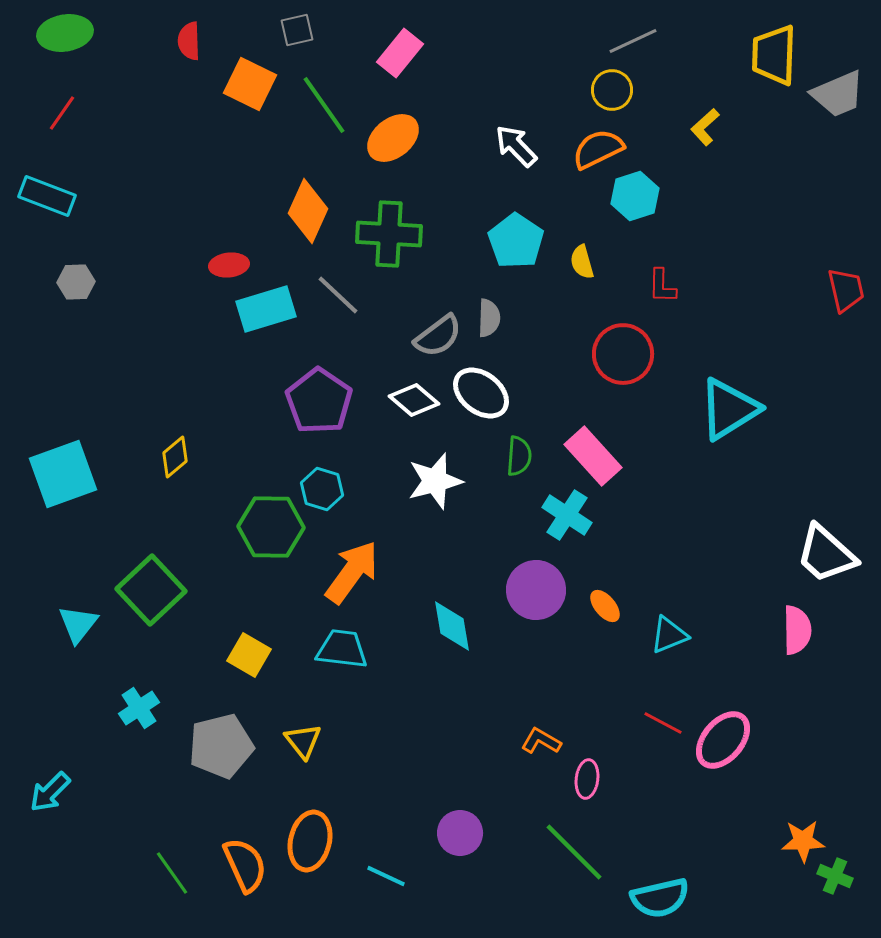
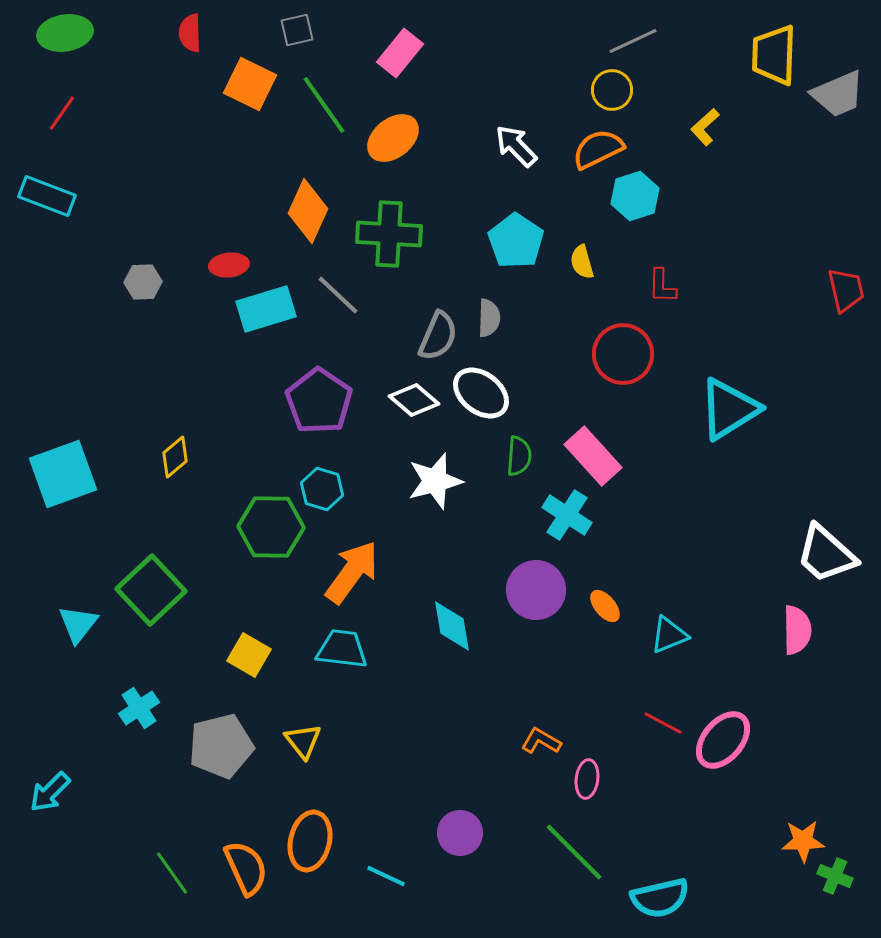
red semicircle at (189, 41): moved 1 px right, 8 px up
gray hexagon at (76, 282): moved 67 px right
gray semicircle at (438, 336): rotated 30 degrees counterclockwise
orange semicircle at (245, 865): moved 1 px right, 3 px down
